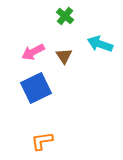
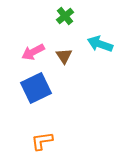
green cross: rotated 12 degrees clockwise
